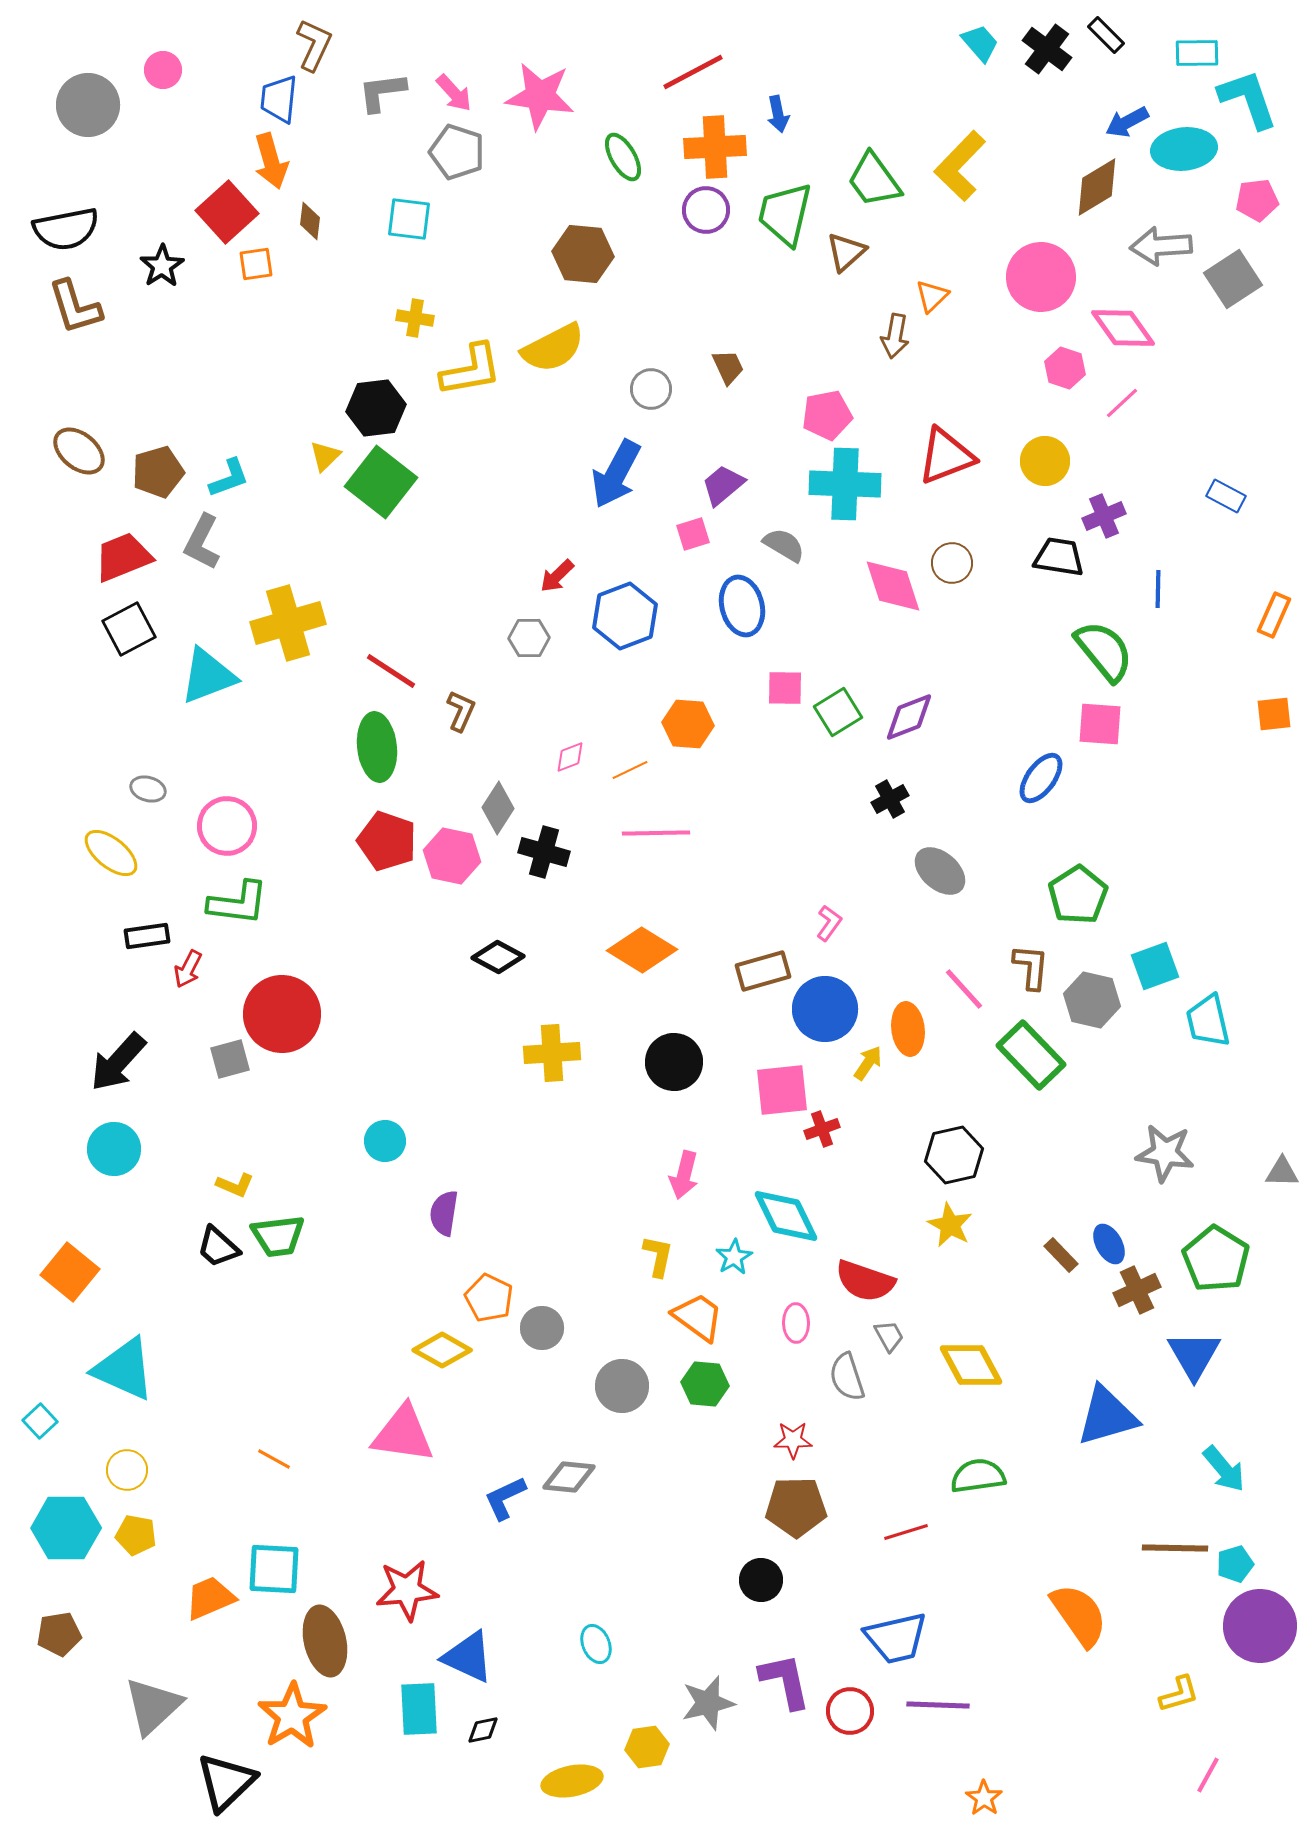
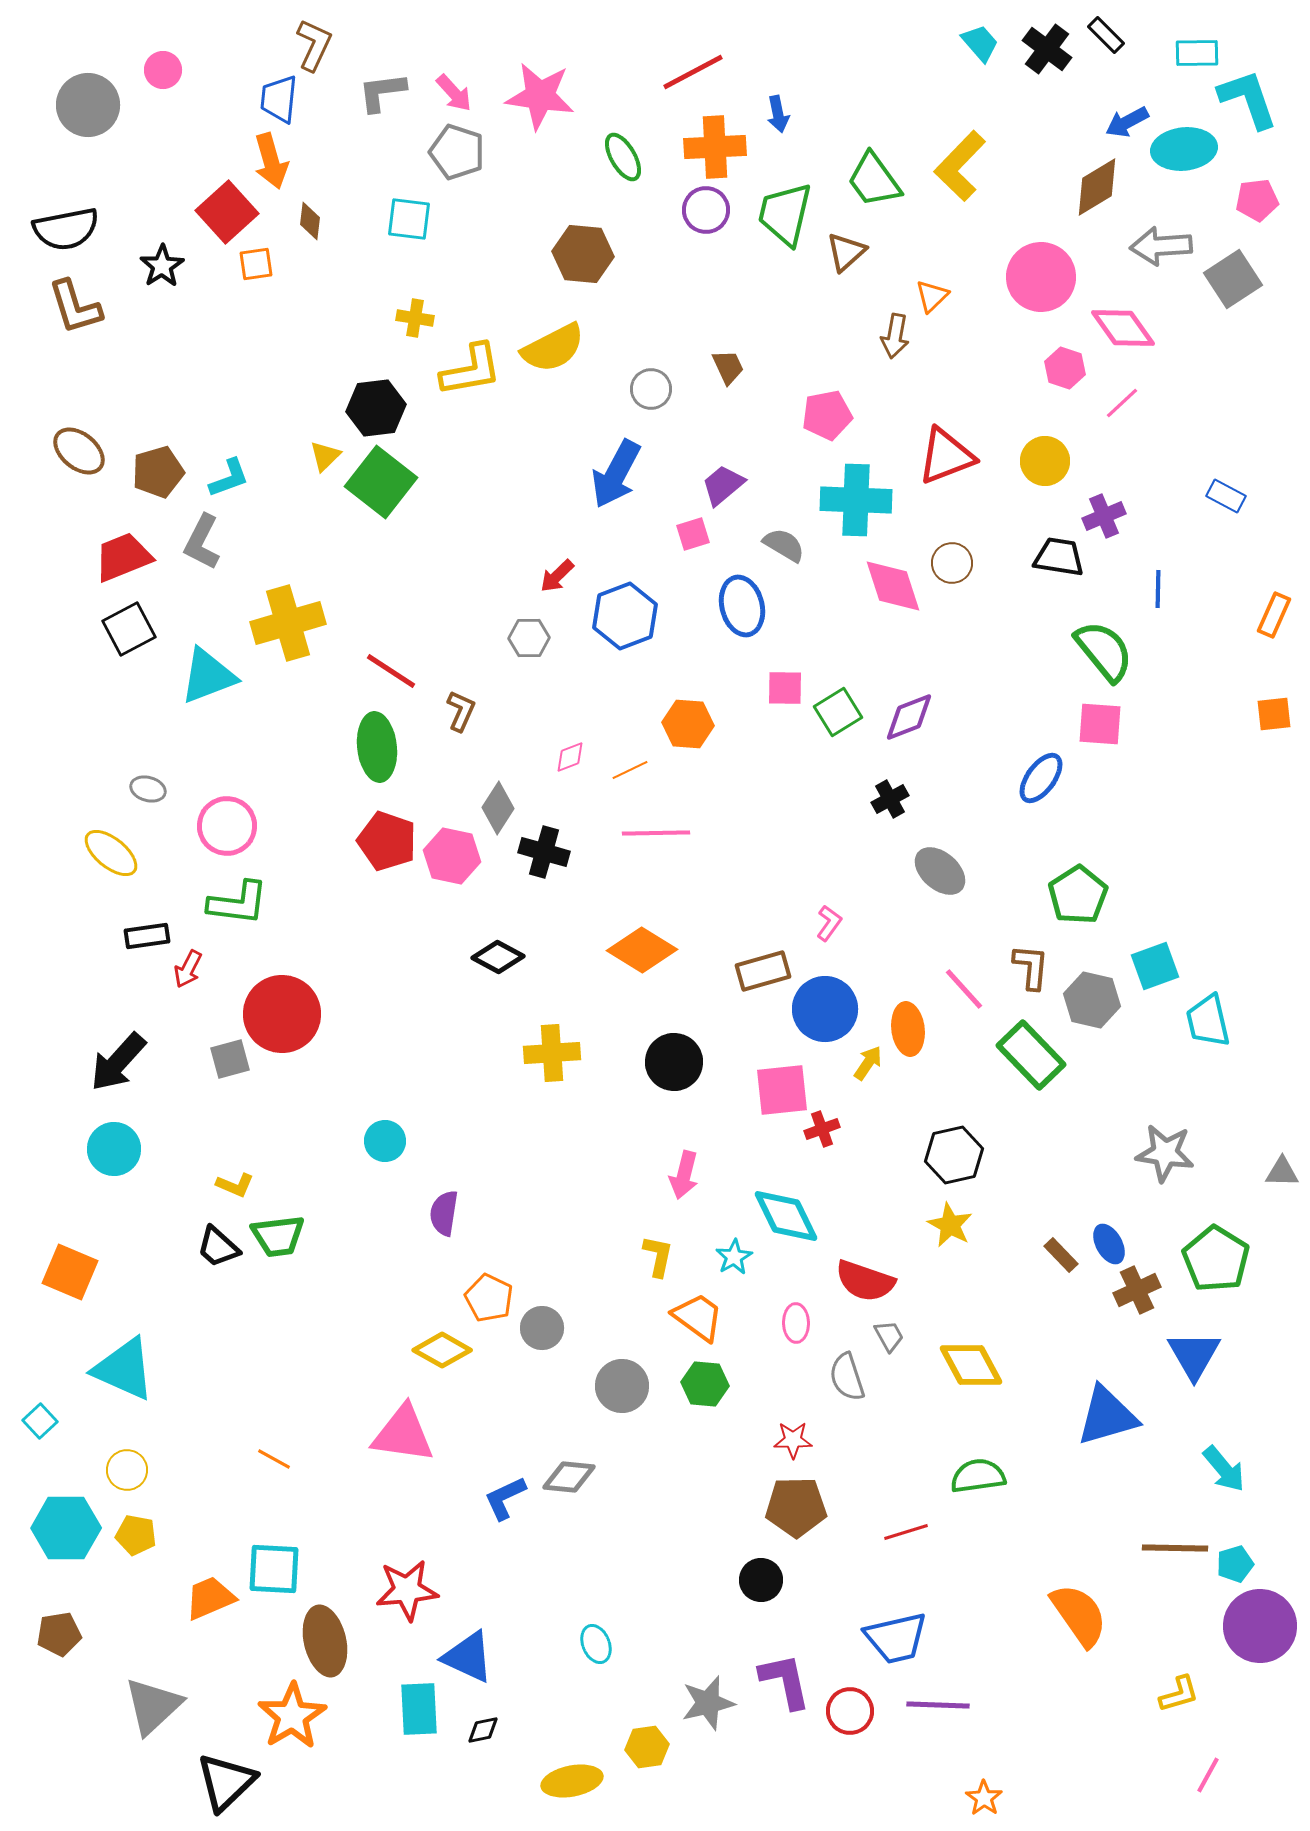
cyan cross at (845, 484): moved 11 px right, 16 px down
orange square at (70, 1272): rotated 16 degrees counterclockwise
